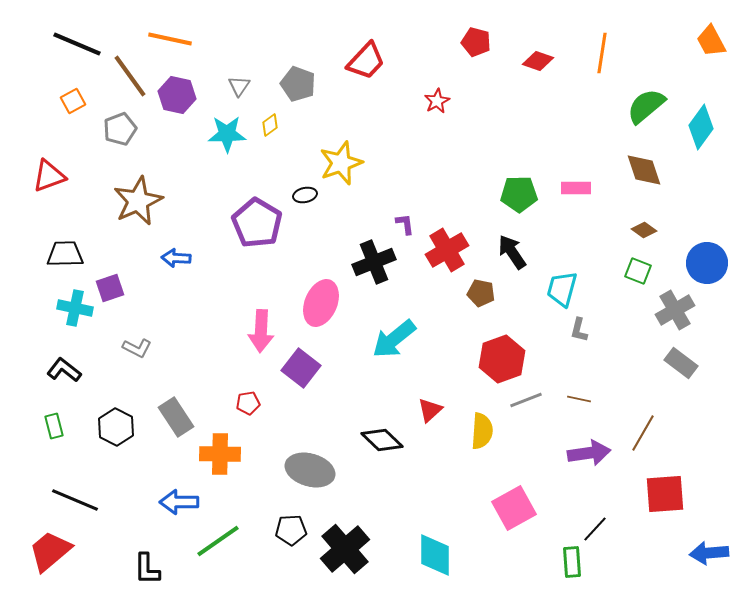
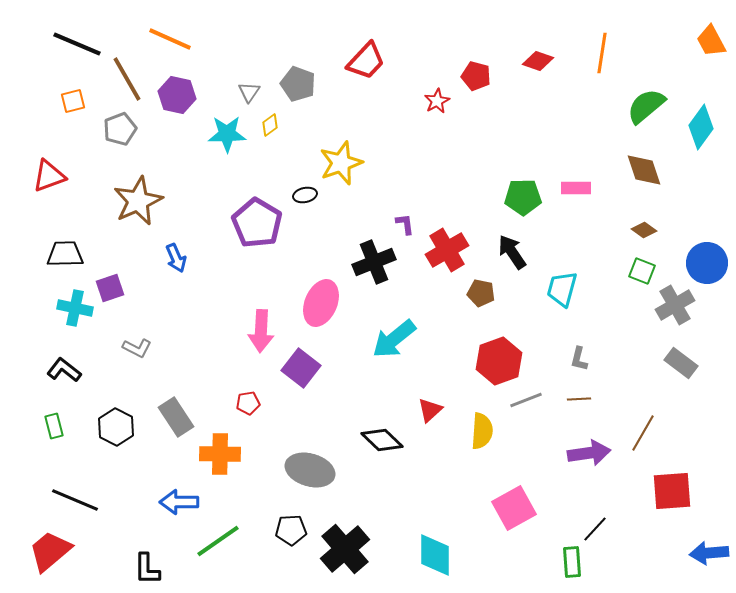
orange line at (170, 39): rotated 12 degrees clockwise
red pentagon at (476, 42): moved 34 px down
brown line at (130, 76): moved 3 px left, 3 px down; rotated 6 degrees clockwise
gray triangle at (239, 86): moved 10 px right, 6 px down
orange square at (73, 101): rotated 15 degrees clockwise
green pentagon at (519, 194): moved 4 px right, 3 px down
blue arrow at (176, 258): rotated 116 degrees counterclockwise
green square at (638, 271): moved 4 px right
gray cross at (675, 310): moved 5 px up
gray L-shape at (579, 330): moved 29 px down
red hexagon at (502, 359): moved 3 px left, 2 px down
brown line at (579, 399): rotated 15 degrees counterclockwise
red square at (665, 494): moved 7 px right, 3 px up
